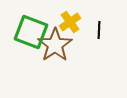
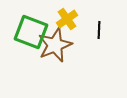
yellow cross: moved 3 px left, 3 px up
brown star: rotated 12 degrees clockwise
